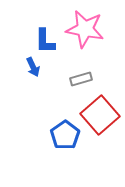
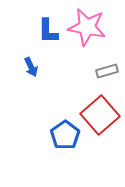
pink star: moved 2 px right, 2 px up
blue L-shape: moved 3 px right, 10 px up
blue arrow: moved 2 px left
gray rectangle: moved 26 px right, 8 px up
